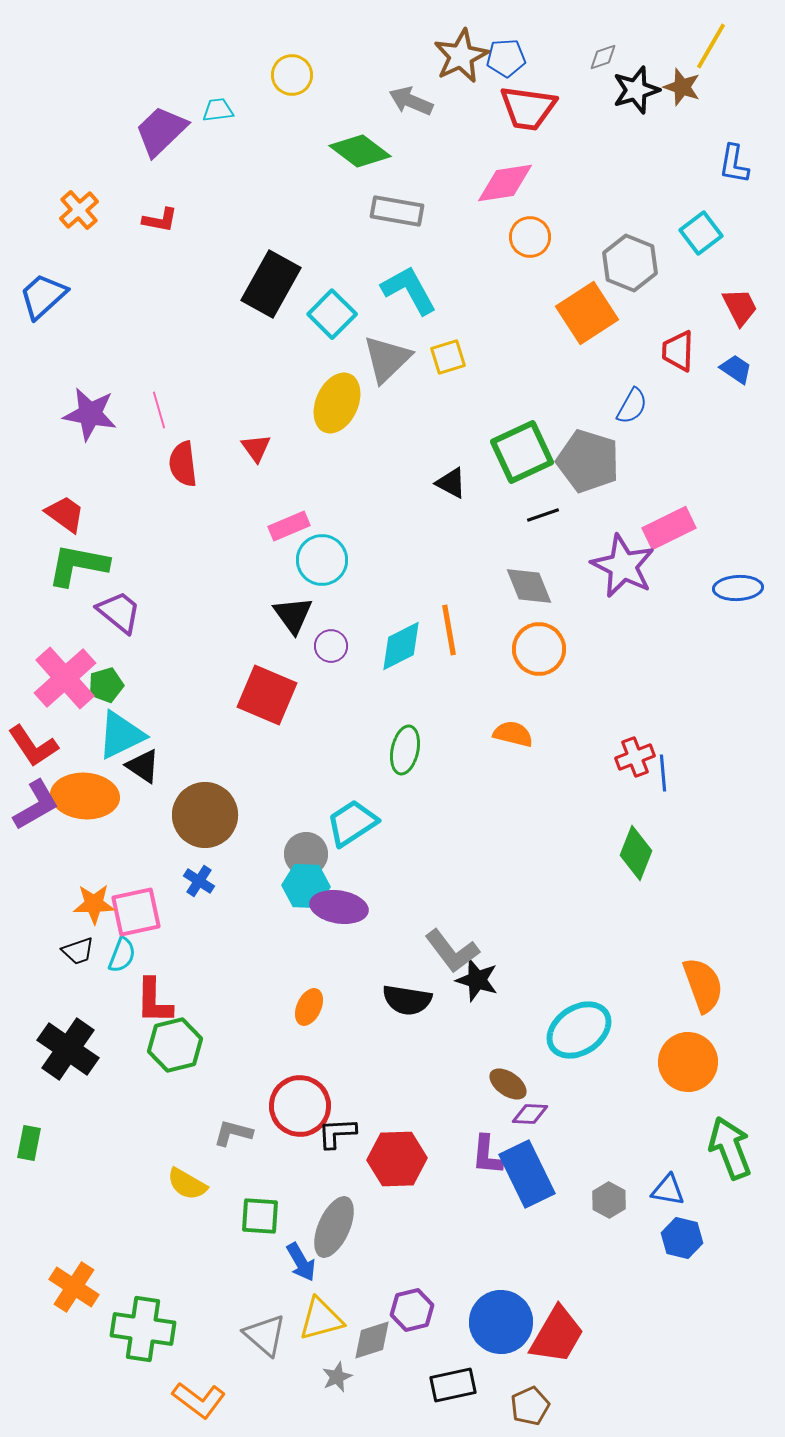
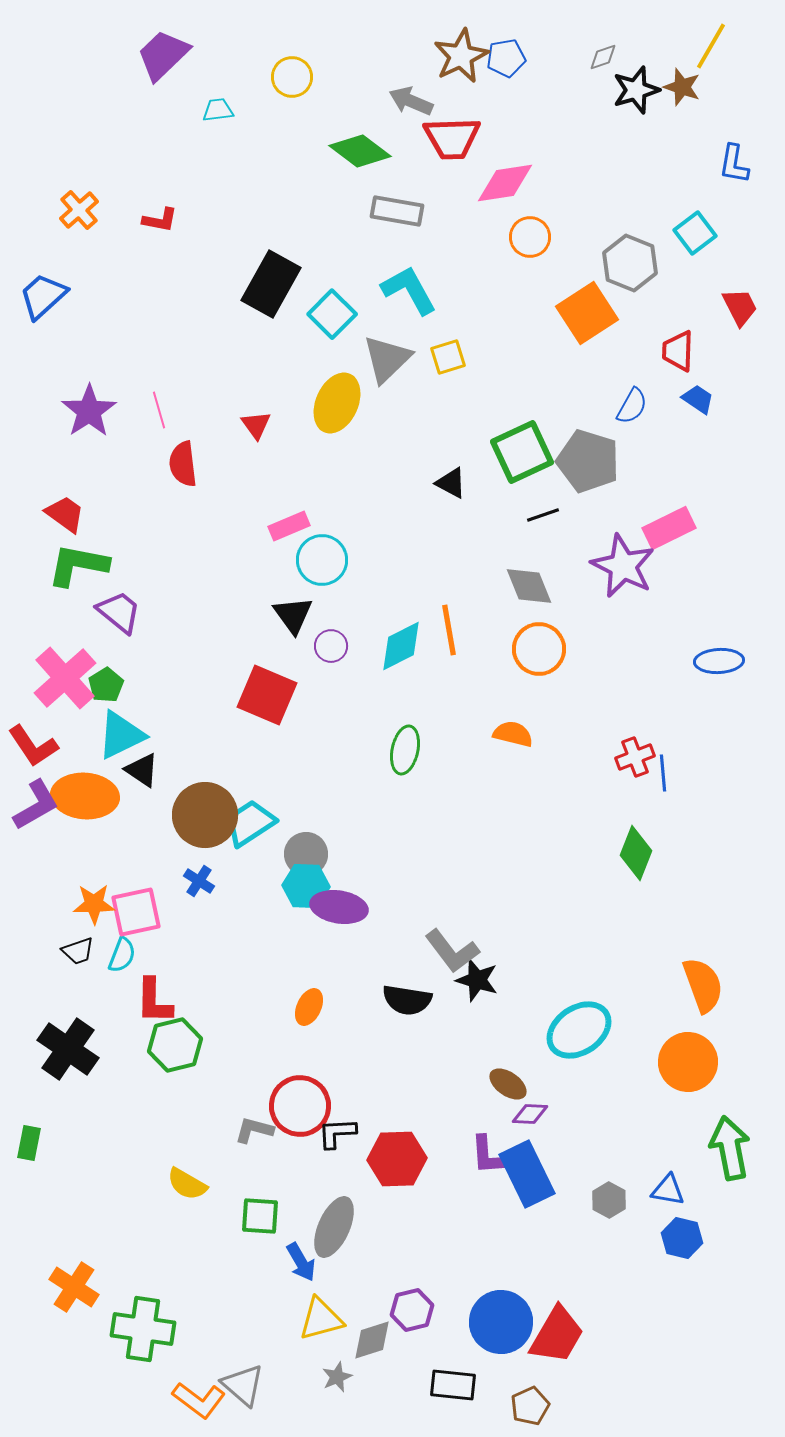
blue pentagon at (506, 58): rotated 6 degrees counterclockwise
yellow circle at (292, 75): moved 2 px down
red trapezoid at (528, 108): moved 76 px left, 30 px down; rotated 10 degrees counterclockwise
purple trapezoid at (161, 131): moved 2 px right, 76 px up
cyan square at (701, 233): moved 6 px left
blue trapezoid at (736, 369): moved 38 px left, 30 px down
purple star at (90, 414): moved 1 px left, 3 px up; rotated 28 degrees clockwise
red triangle at (256, 448): moved 23 px up
blue ellipse at (738, 588): moved 19 px left, 73 px down
green pentagon at (106, 685): rotated 16 degrees counterclockwise
black triangle at (143, 766): moved 1 px left, 4 px down
cyan trapezoid at (352, 823): moved 102 px left
gray L-shape at (233, 1133): moved 21 px right, 3 px up
green arrow at (730, 1148): rotated 10 degrees clockwise
purple L-shape at (487, 1155): rotated 9 degrees counterclockwise
gray triangle at (265, 1335): moved 22 px left, 50 px down
black rectangle at (453, 1385): rotated 18 degrees clockwise
